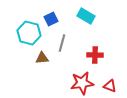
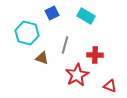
blue square: moved 1 px right, 6 px up
cyan hexagon: moved 2 px left
gray line: moved 3 px right, 2 px down
brown triangle: rotated 24 degrees clockwise
red star: moved 5 px left, 8 px up; rotated 20 degrees counterclockwise
